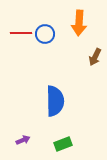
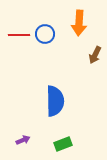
red line: moved 2 px left, 2 px down
brown arrow: moved 2 px up
